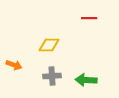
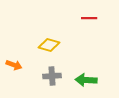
yellow diamond: rotated 15 degrees clockwise
